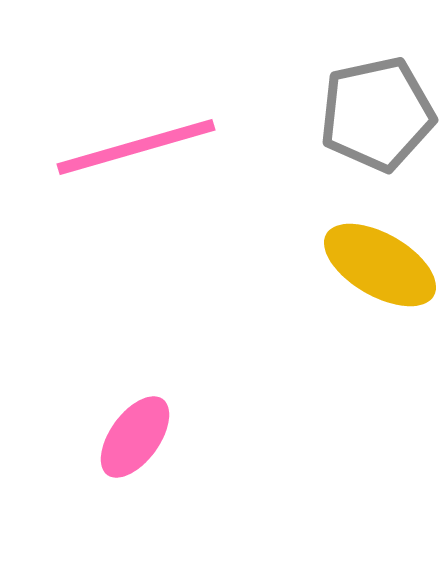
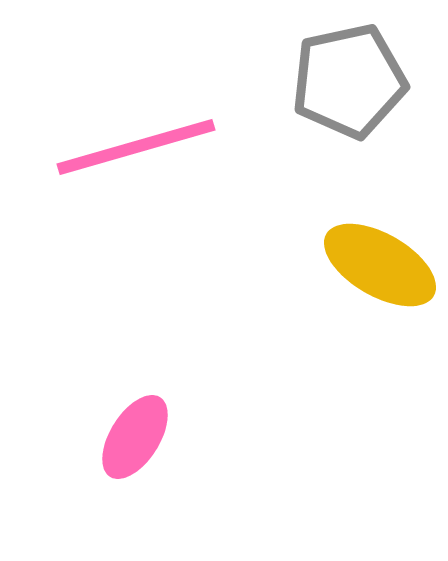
gray pentagon: moved 28 px left, 33 px up
pink ellipse: rotated 4 degrees counterclockwise
